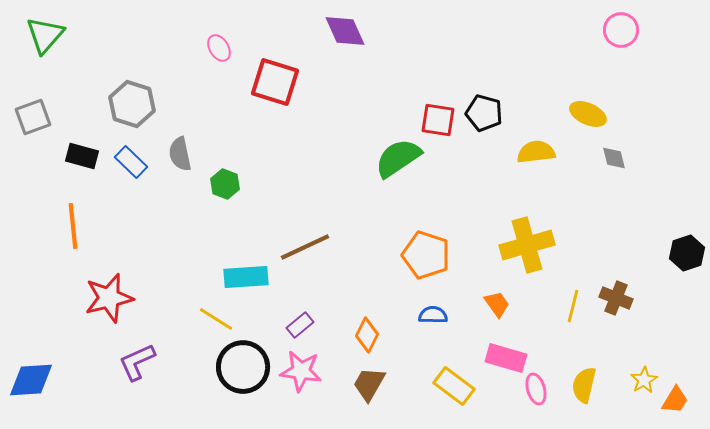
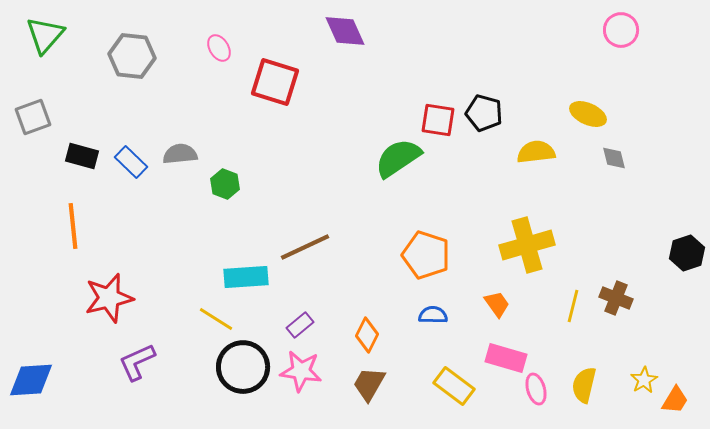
gray hexagon at (132, 104): moved 48 px up; rotated 12 degrees counterclockwise
gray semicircle at (180, 154): rotated 96 degrees clockwise
